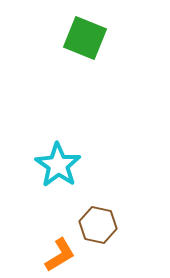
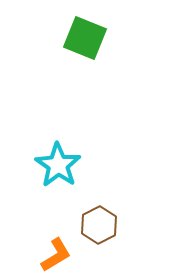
brown hexagon: moved 1 px right; rotated 21 degrees clockwise
orange L-shape: moved 4 px left
